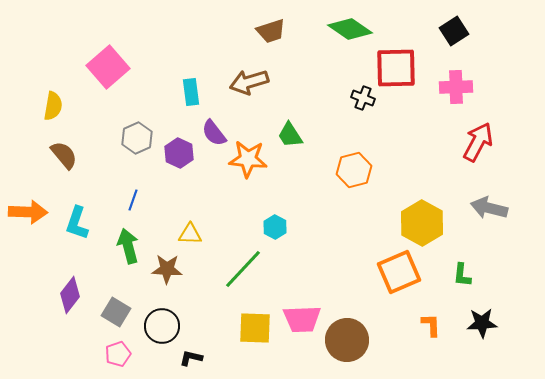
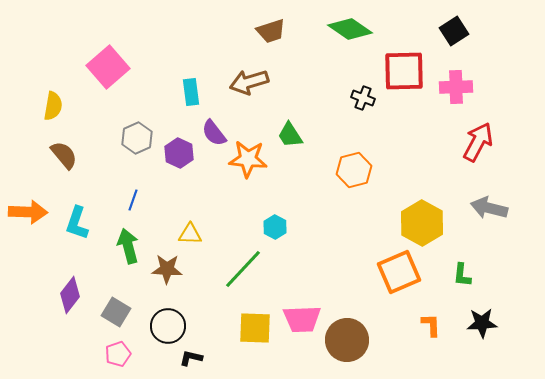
red square: moved 8 px right, 3 px down
black circle: moved 6 px right
